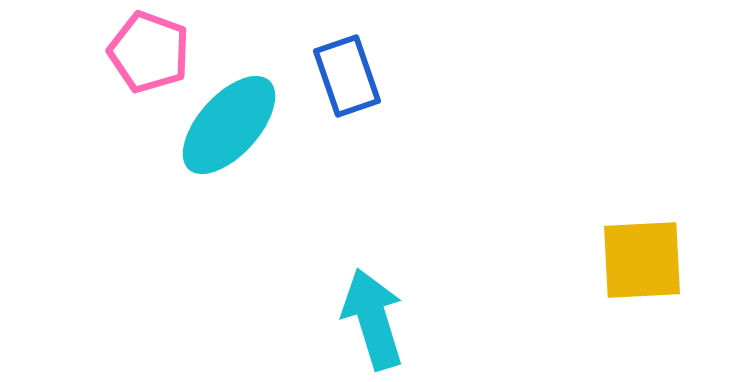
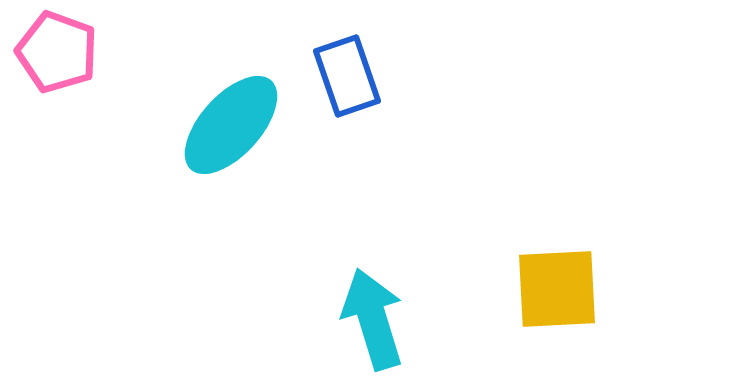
pink pentagon: moved 92 px left
cyan ellipse: moved 2 px right
yellow square: moved 85 px left, 29 px down
